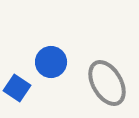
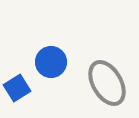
blue square: rotated 24 degrees clockwise
